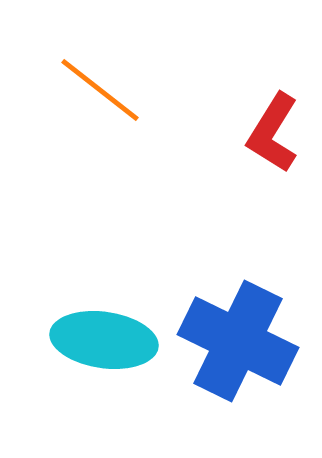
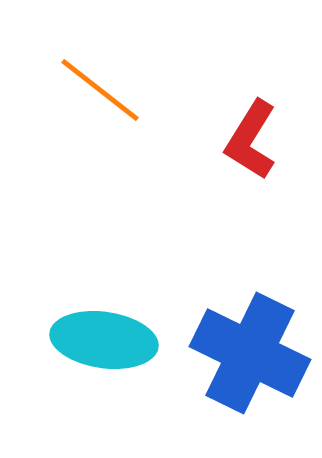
red L-shape: moved 22 px left, 7 px down
blue cross: moved 12 px right, 12 px down
